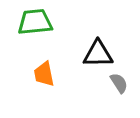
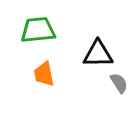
green trapezoid: moved 3 px right, 8 px down
